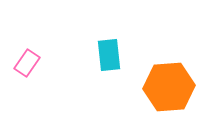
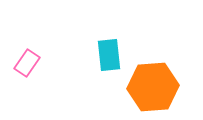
orange hexagon: moved 16 px left
